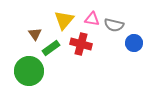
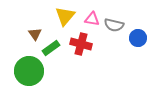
yellow triangle: moved 1 px right, 4 px up
blue circle: moved 4 px right, 5 px up
